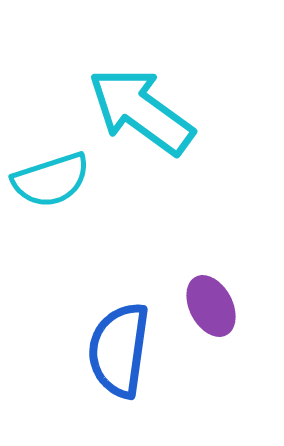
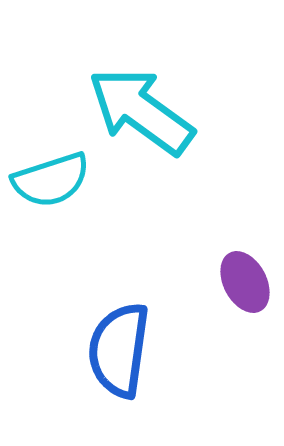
purple ellipse: moved 34 px right, 24 px up
